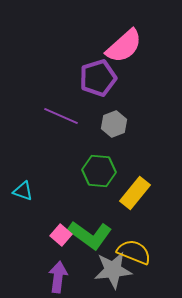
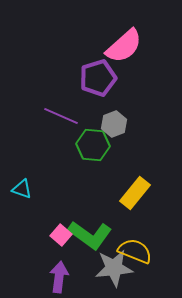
green hexagon: moved 6 px left, 26 px up
cyan triangle: moved 1 px left, 2 px up
yellow semicircle: moved 1 px right, 1 px up
gray star: moved 1 px right, 2 px up
purple arrow: moved 1 px right
